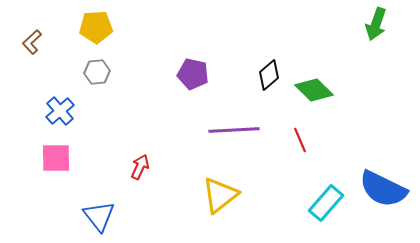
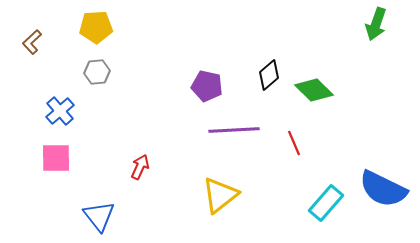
purple pentagon: moved 14 px right, 12 px down
red line: moved 6 px left, 3 px down
